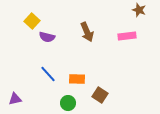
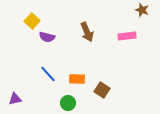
brown star: moved 3 px right
brown square: moved 2 px right, 5 px up
